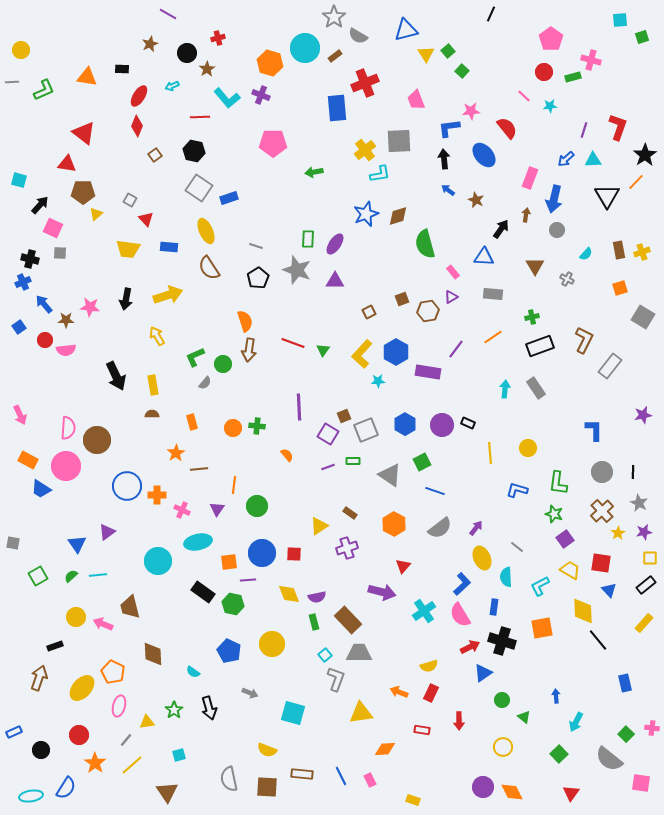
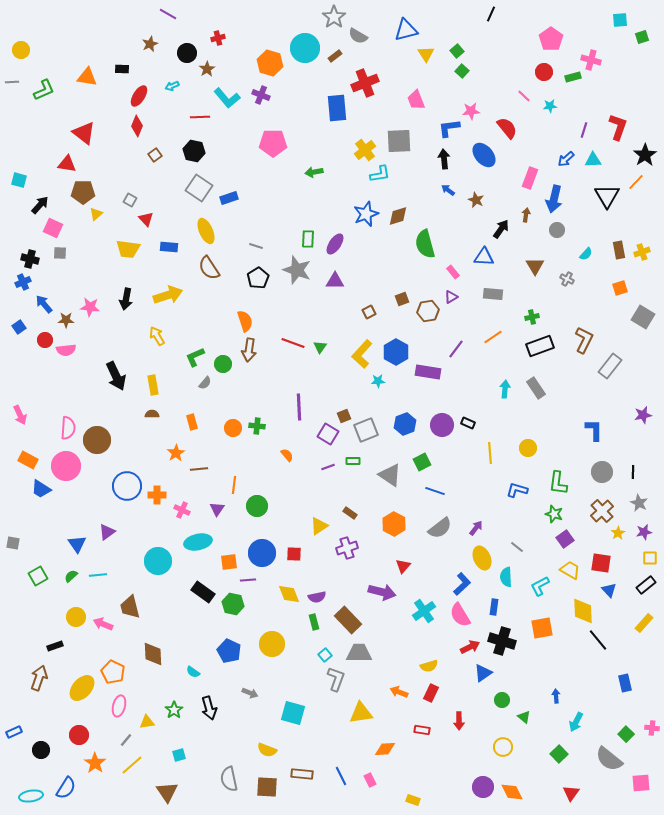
green square at (448, 51): moved 9 px right
green triangle at (323, 350): moved 3 px left, 3 px up
blue hexagon at (405, 424): rotated 10 degrees clockwise
pink square at (641, 783): rotated 12 degrees counterclockwise
